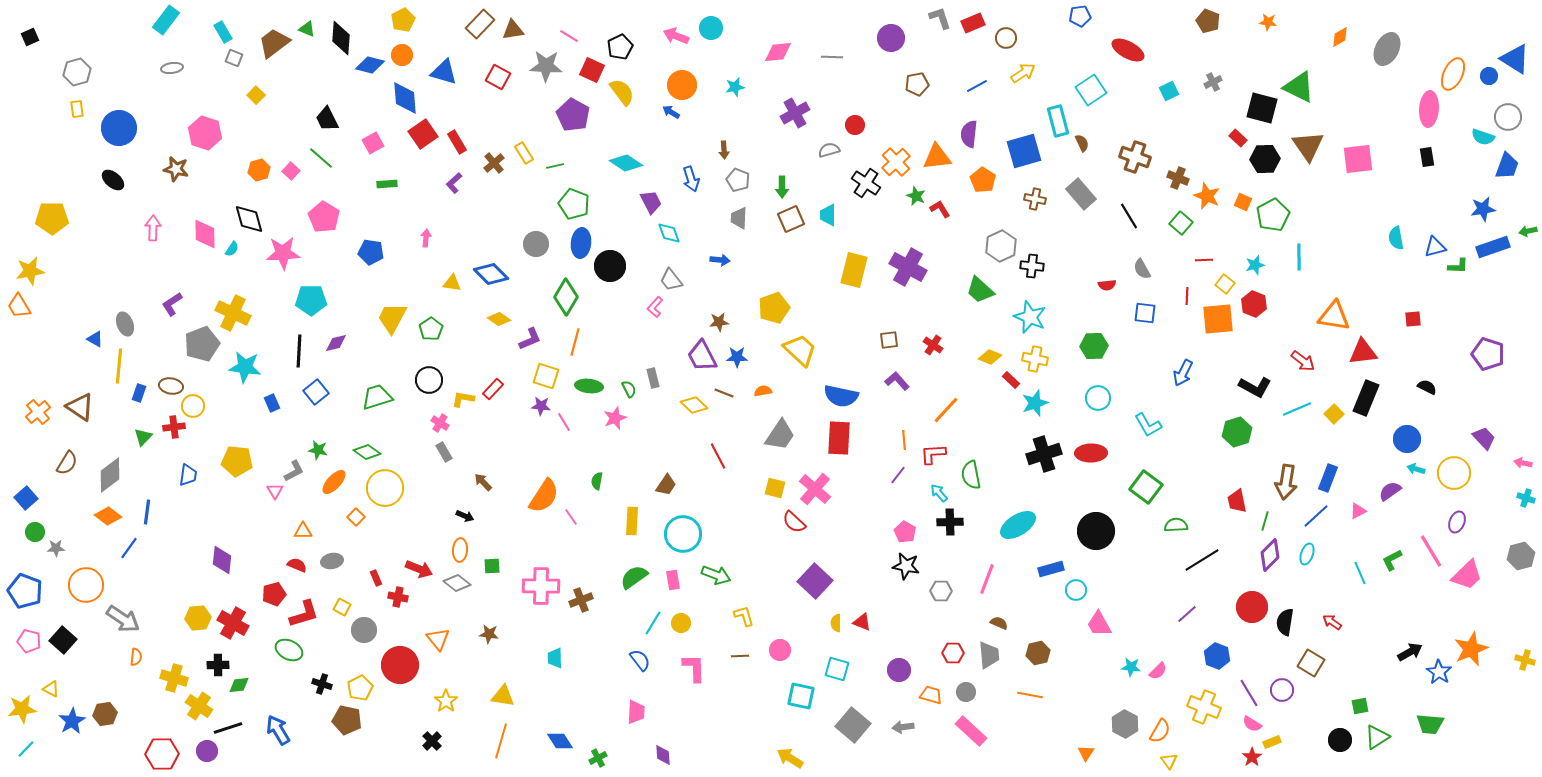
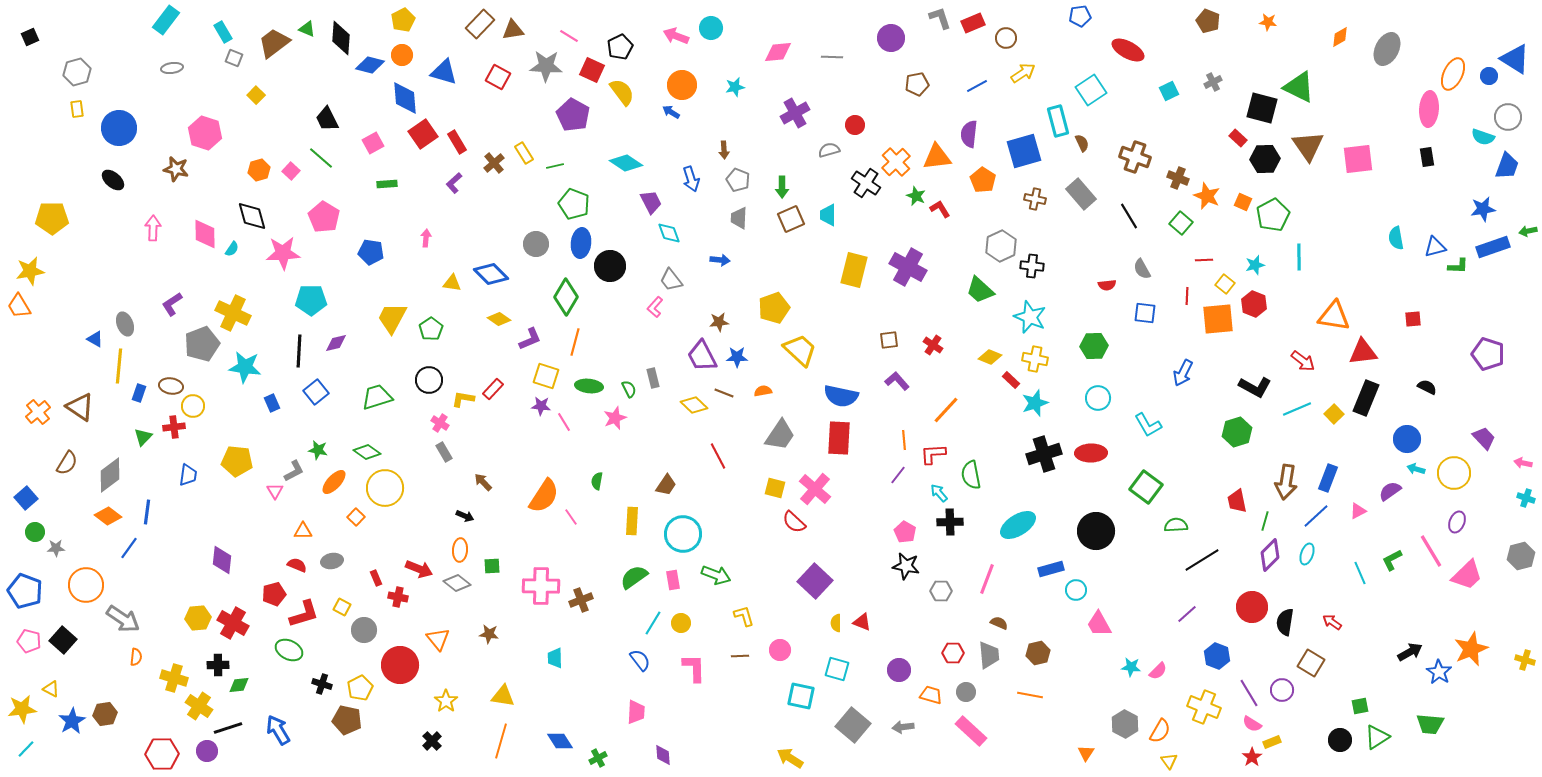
black diamond at (249, 219): moved 3 px right, 3 px up
